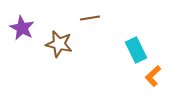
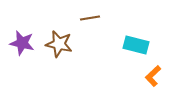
purple star: moved 15 px down; rotated 15 degrees counterclockwise
cyan rectangle: moved 5 px up; rotated 50 degrees counterclockwise
